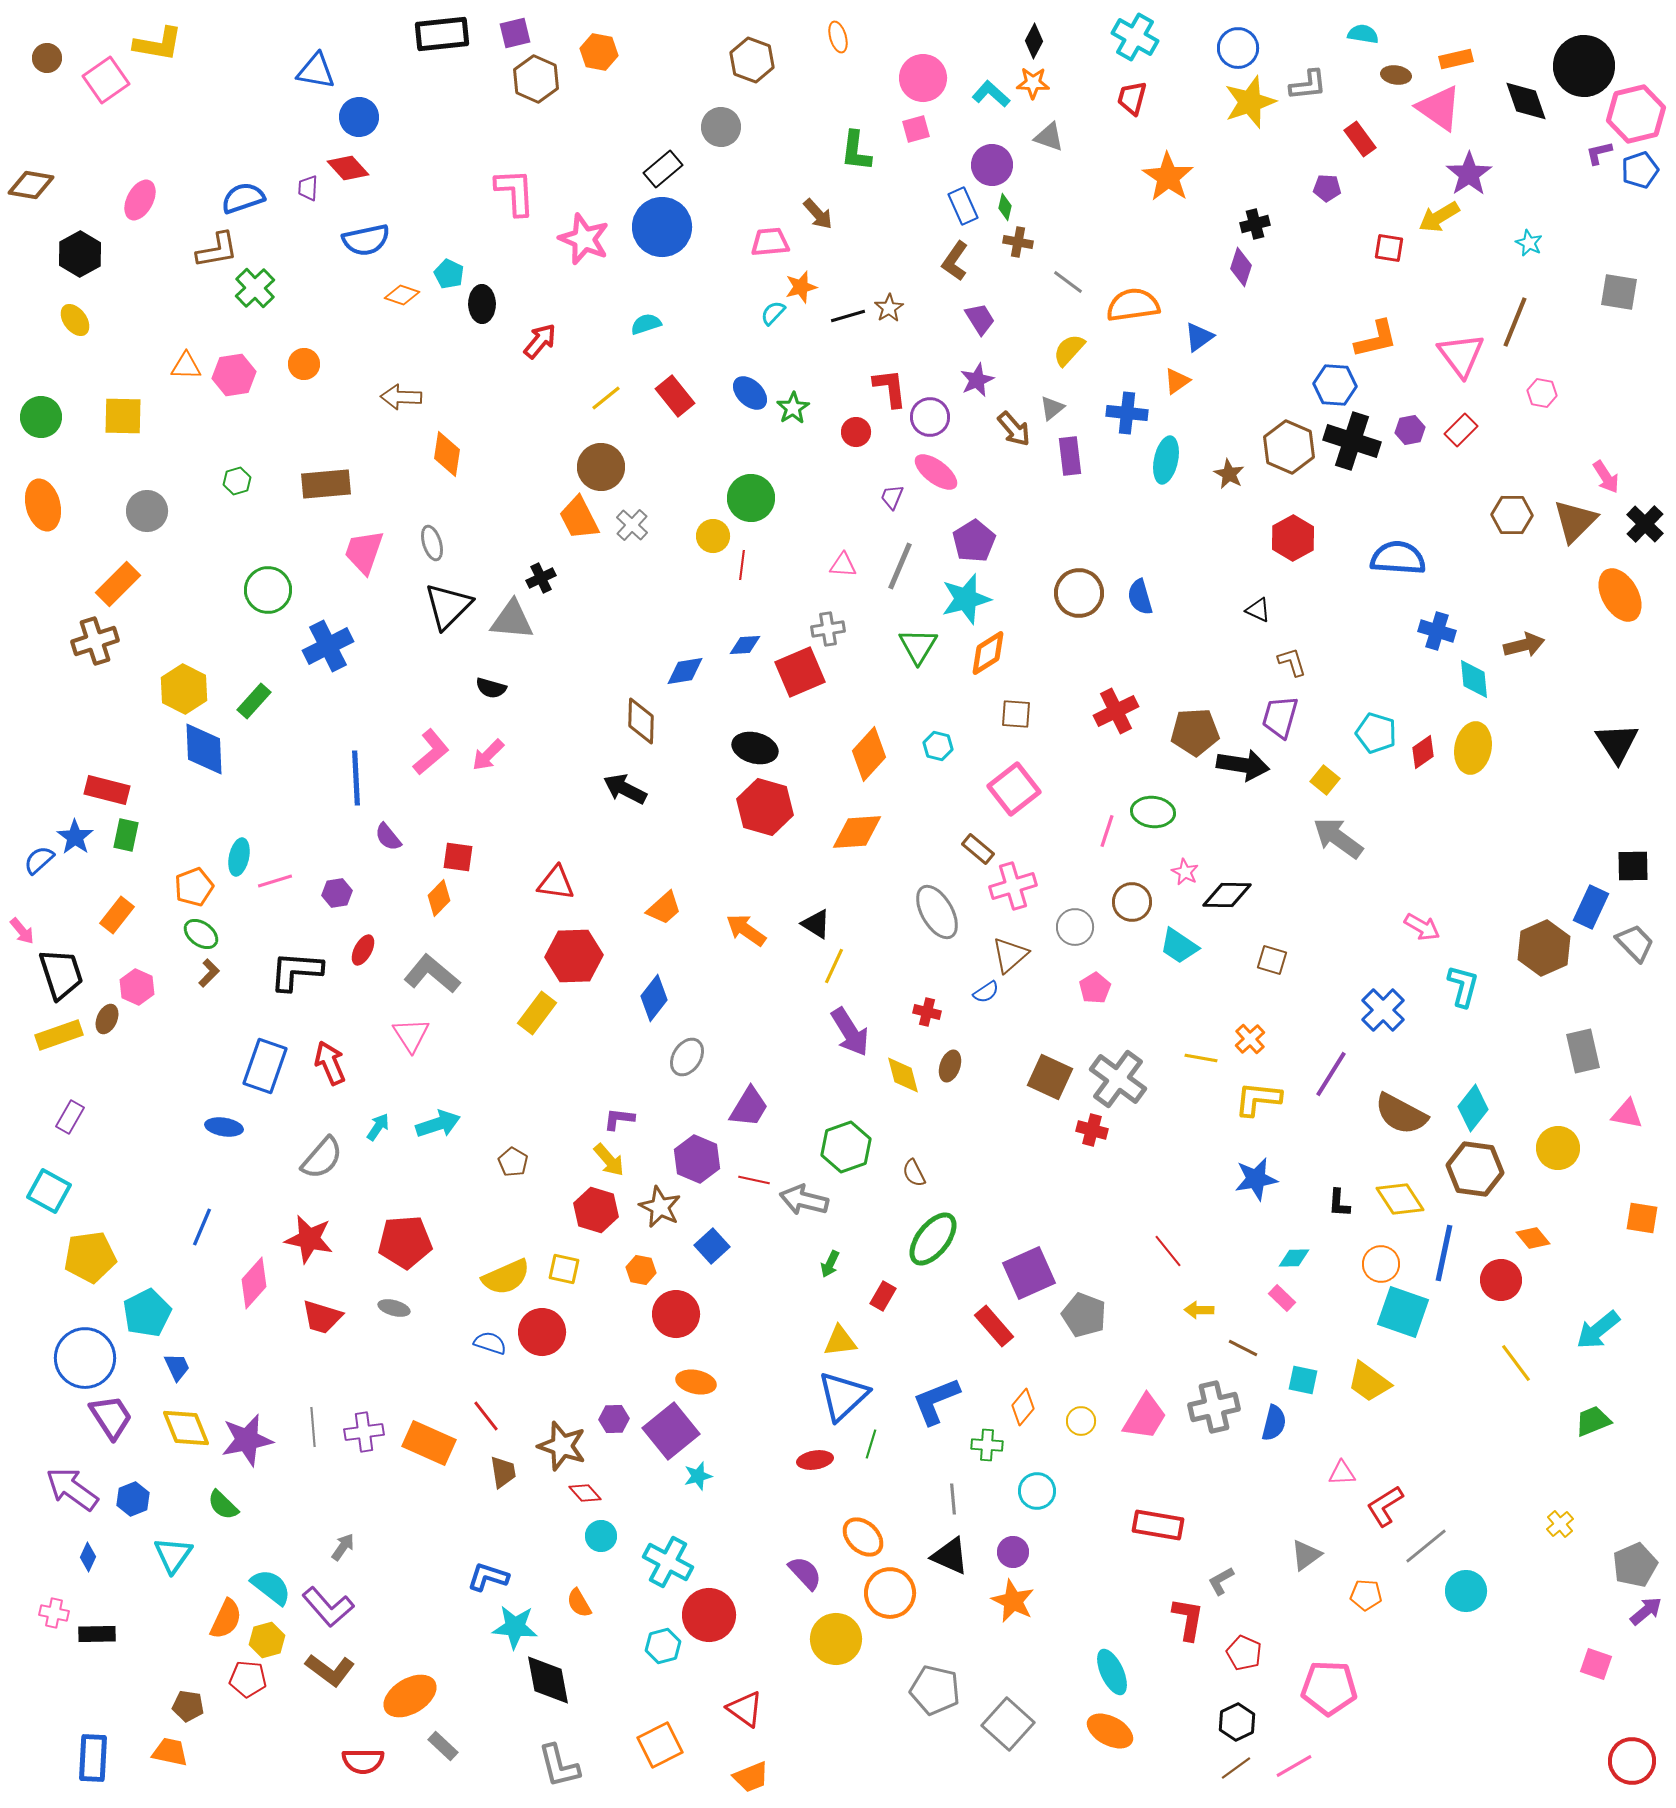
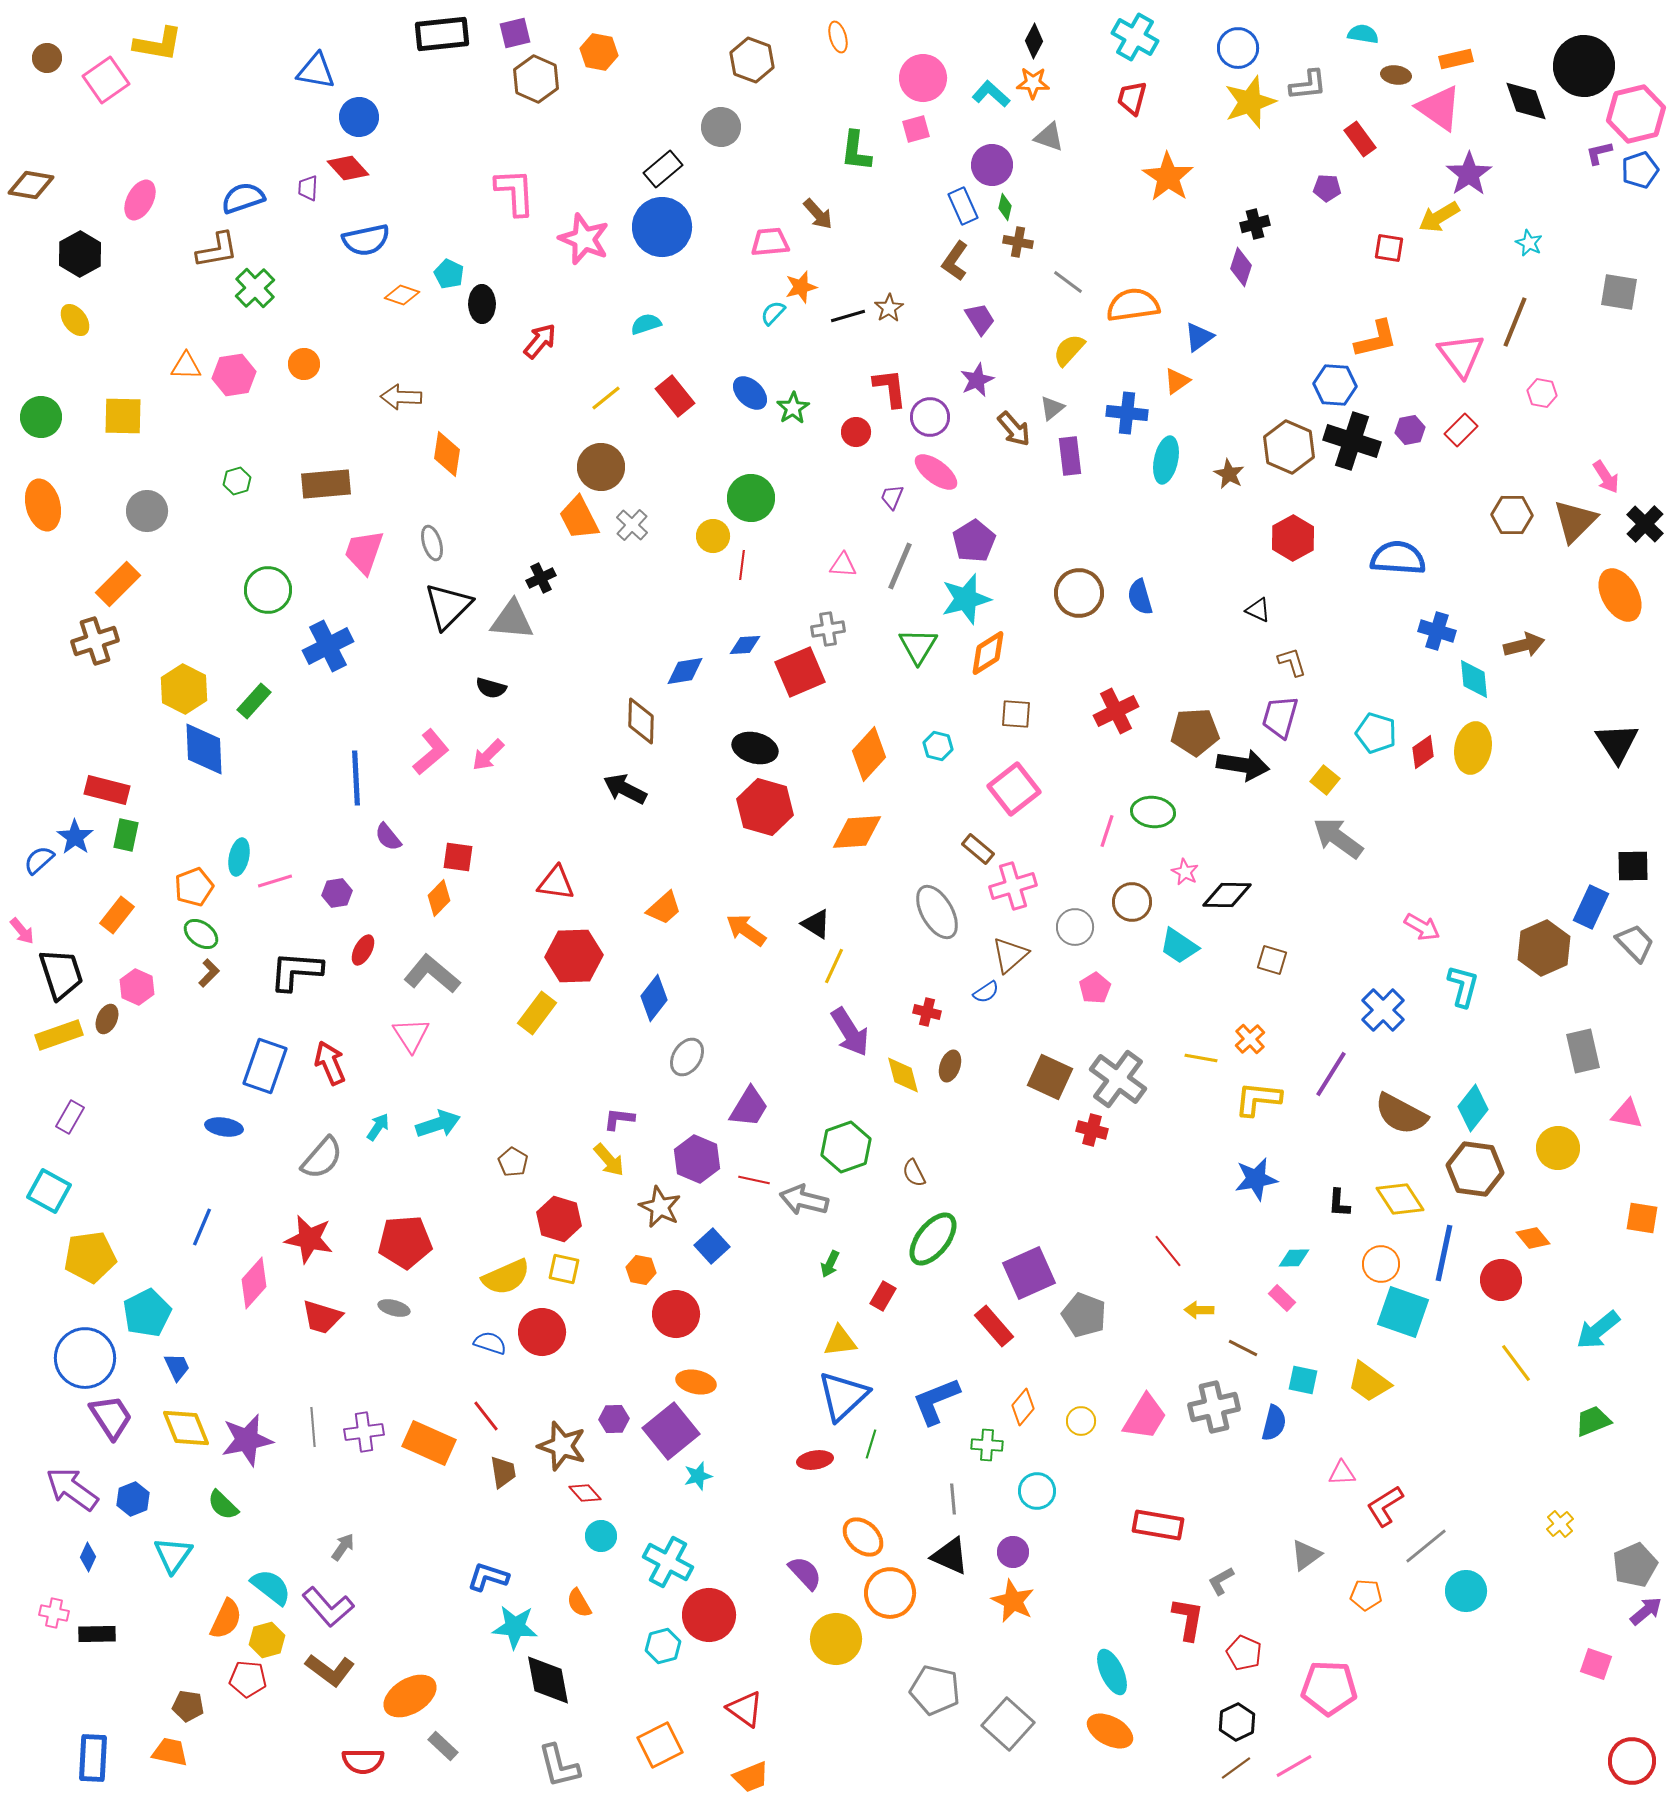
red hexagon at (596, 1210): moved 37 px left, 9 px down
